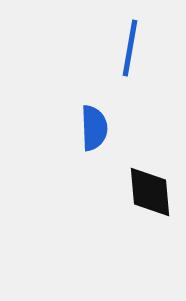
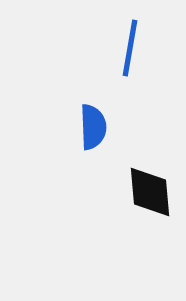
blue semicircle: moved 1 px left, 1 px up
